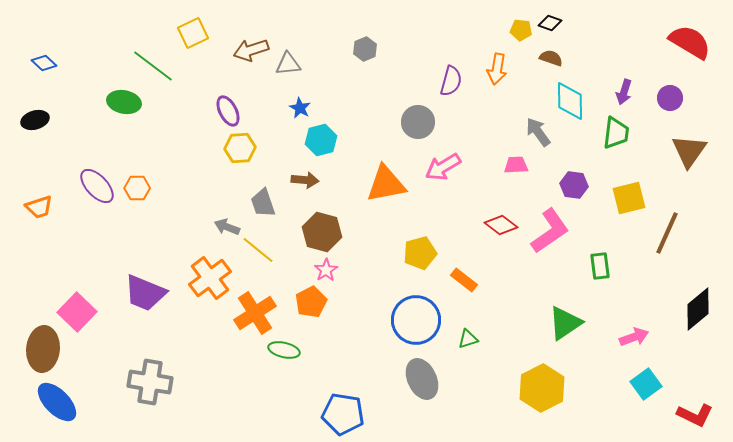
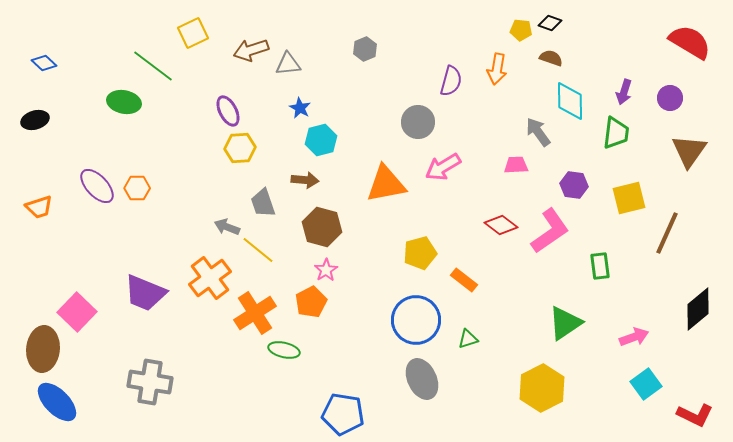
brown hexagon at (322, 232): moved 5 px up
